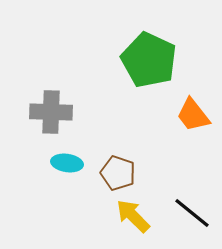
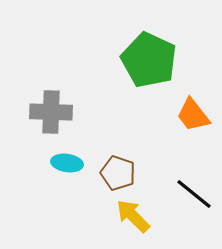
black line: moved 2 px right, 19 px up
